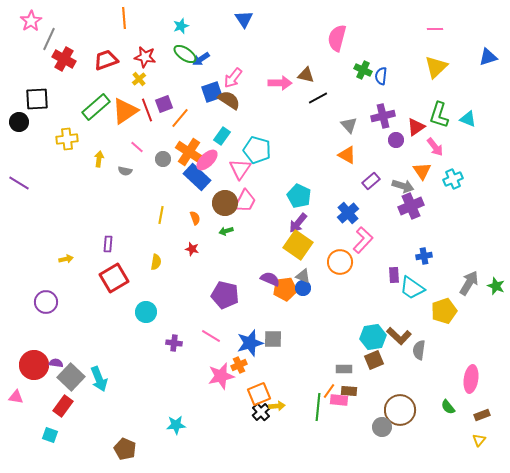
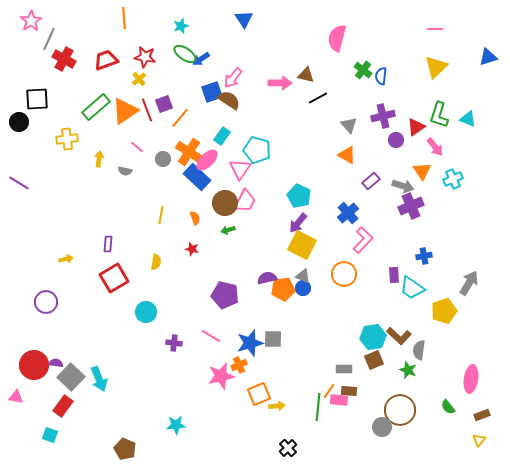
green cross at (363, 70): rotated 12 degrees clockwise
green arrow at (226, 231): moved 2 px right, 1 px up
yellow square at (298, 245): moved 4 px right; rotated 8 degrees counterclockwise
orange circle at (340, 262): moved 4 px right, 12 px down
purple semicircle at (270, 279): moved 3 px left, 1 px up; rotated 36 degrees counterclockwise
green star at (496, 286): moved 88 px left, 84 px down
orange pentagon at (285, 289): moved 2 px left
black cross at (261, 412): moved 27 px right, 36 px down
